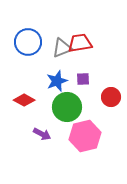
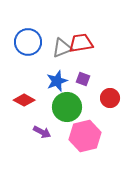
red trapezoid: moved 1 px right
purple square: rotated 24 degrees clockwise
red circle: moved 1 px left, 1 px down
purple arrow: moved 2 px up
